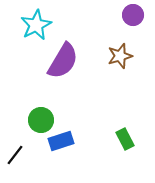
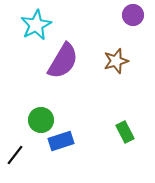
brown star: moved 4 px left, 5 px down
green rectangle: moved 7 px up
